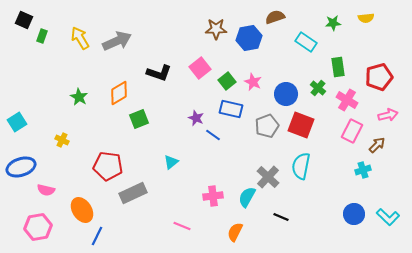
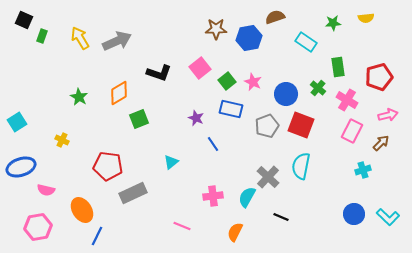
blue line at (213, 135): moved 9 px down; rotated 21 degrees clockwise
brown arrow at (377, 145): moved 4 px right, 2 px up
